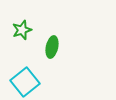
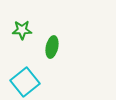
green star: rotated 18 degrees clockwise
